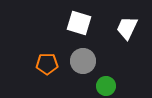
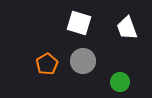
white trapezoid: rotated 45 degrees counterclockwise
orange pentagon: rotated 30 degrees counterclockwise
green circle: moved 14 px right, 4 px up
